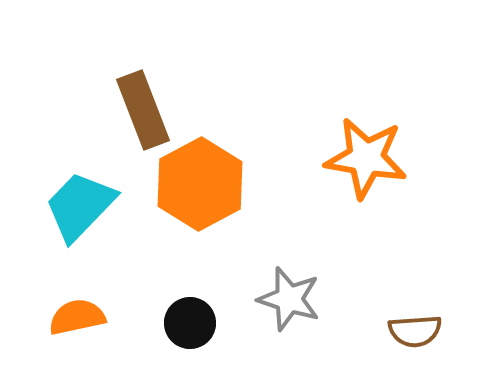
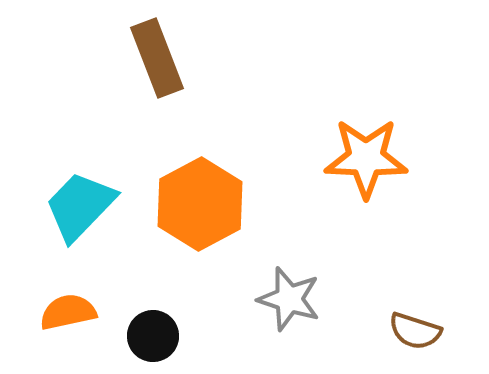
brown rectangle: moved 14 px right, 52 px up
orange star: rotated 8 degrees counterclockwise
orange hexagon: moved 20 px down
orange semicircle: moved 9 px left, 5 px up
black circle: moved 37 px left, 13 px down
brown semicircle: rotated 22 degrees clockwise
